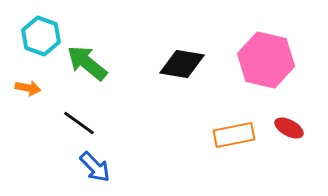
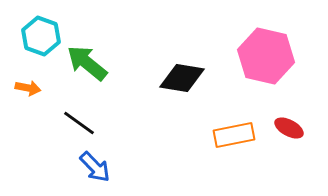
pink hexagon: moved 4 px up
black diamond: moved 14 px down
